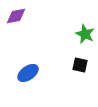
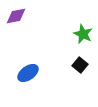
green star: moved 2 px left
black square: rotated 28 degrees clockwise
